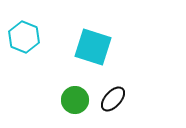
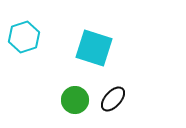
cyan hexagon: rotated 20 degrees clockwise
cyan square: moved 1 px right, 1 px down
